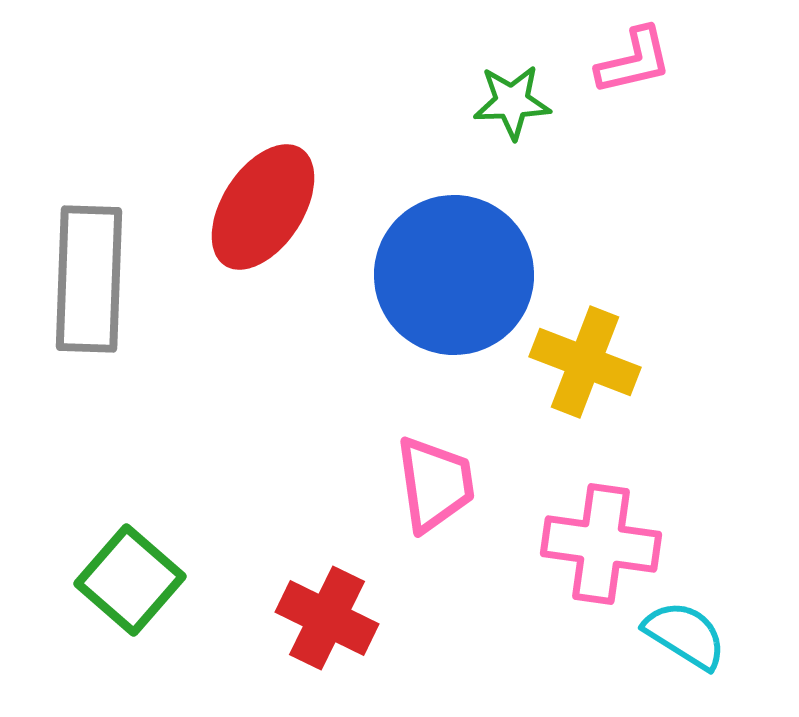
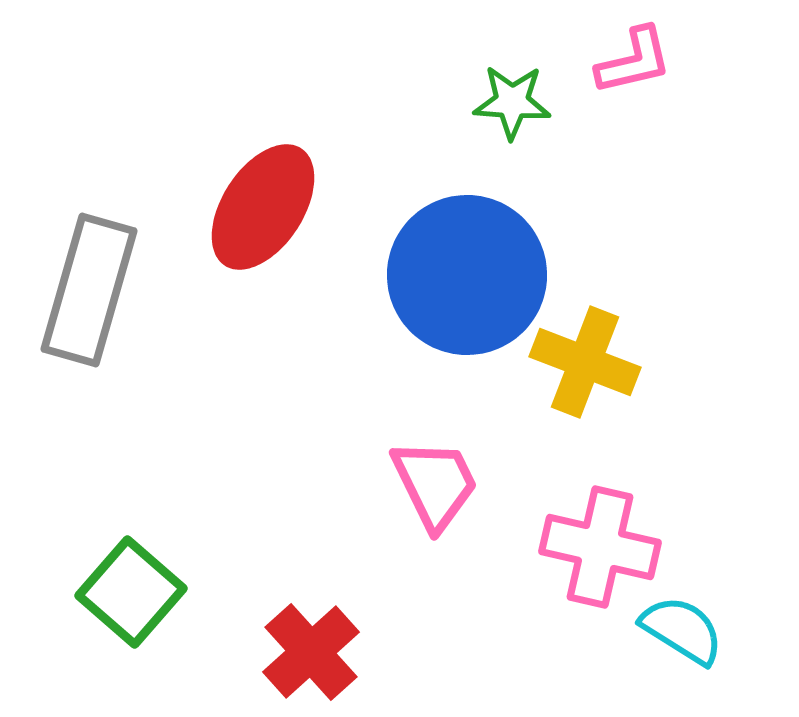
green star: rotated 6 degrees clockwise
blue circle: moved 13 px right
gray rectangle: moved 11 px down; rotated 14 degrees clockwise
pink trapezoid: rotated 18 degrees counterclockwise
pink cross: moved 1 px left, 3 px down; rotated 5 degrees clockwise
green square: moved 1 px right, 12 px down
red cross: moved 16 px left, 34 px down; rotated 22 degrees clockwise
cyan semicircle: moved 3 px left, 5 px up
